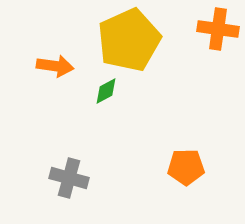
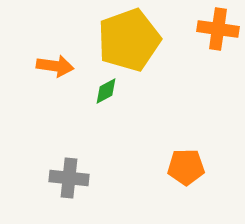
yellow pentagon: rotated 4 degrees clockwise
gray cross: rotated 9 degrees counterclockwise
